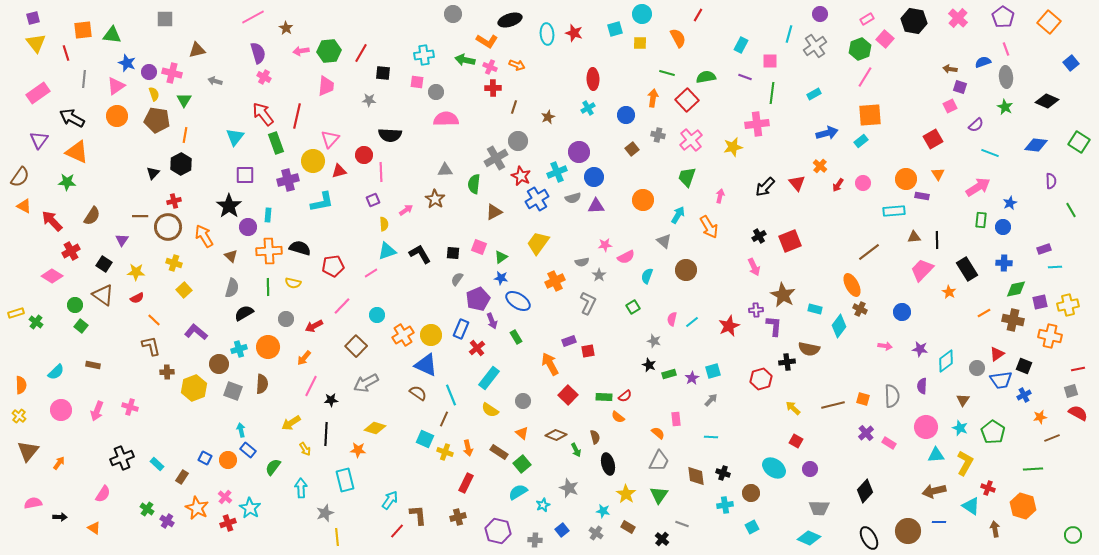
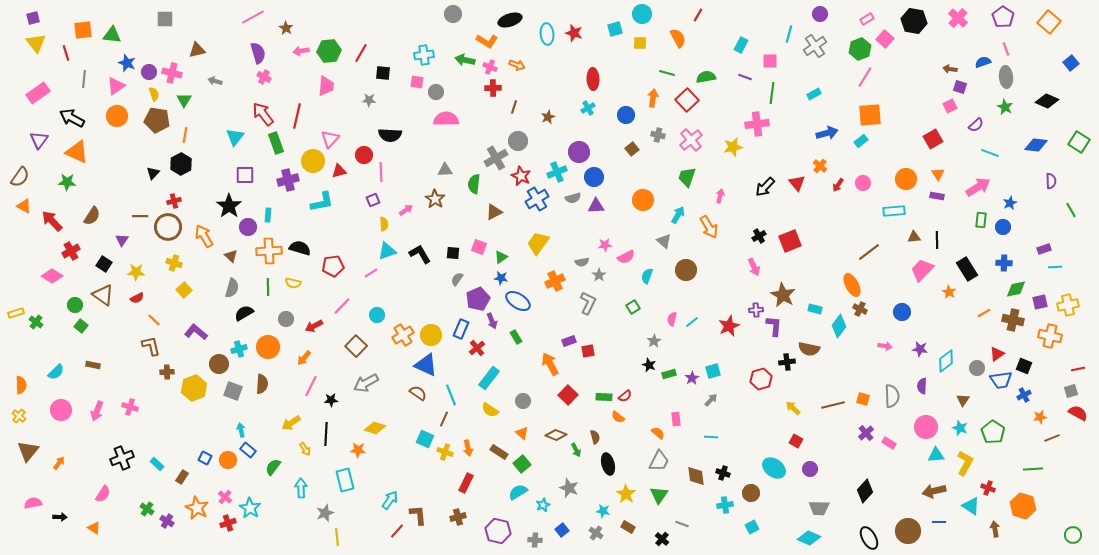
purple rectangle at (922, 196): moved 15 px right
gray star at (654, 341): rotated 24 degrees clockwise
